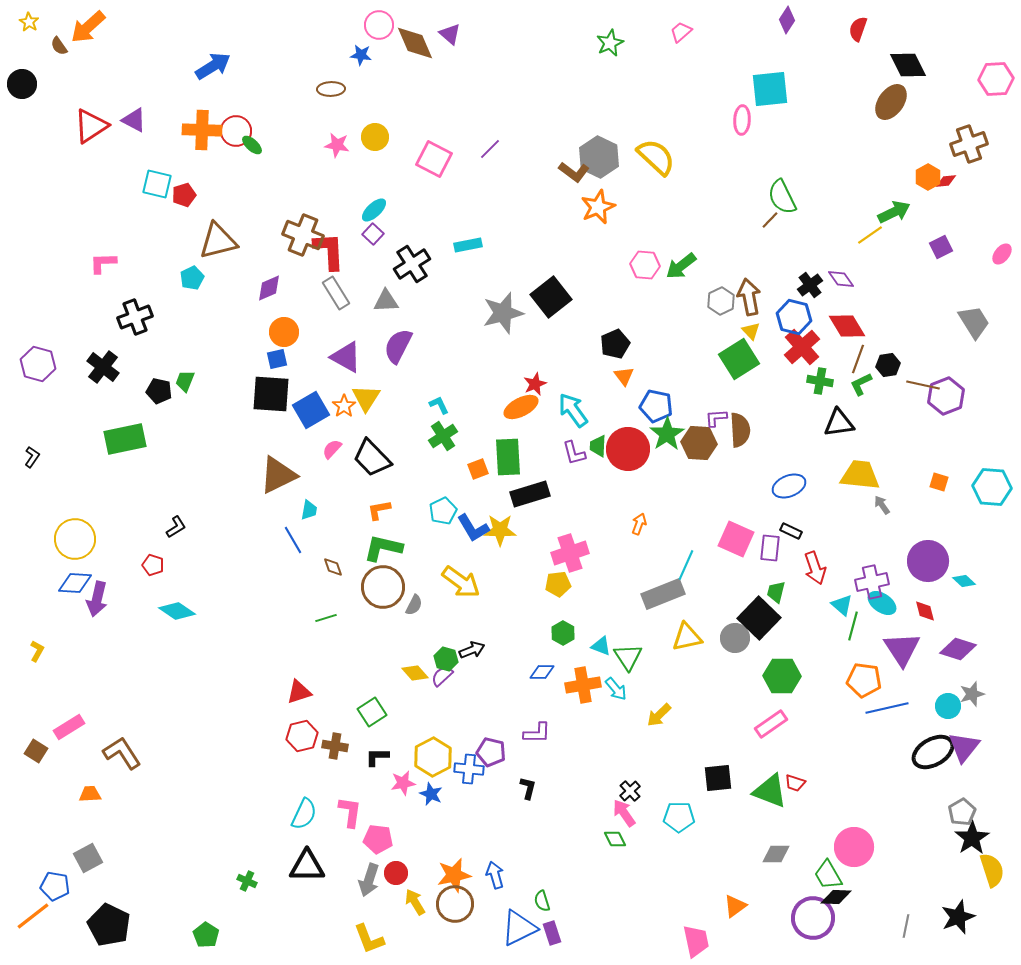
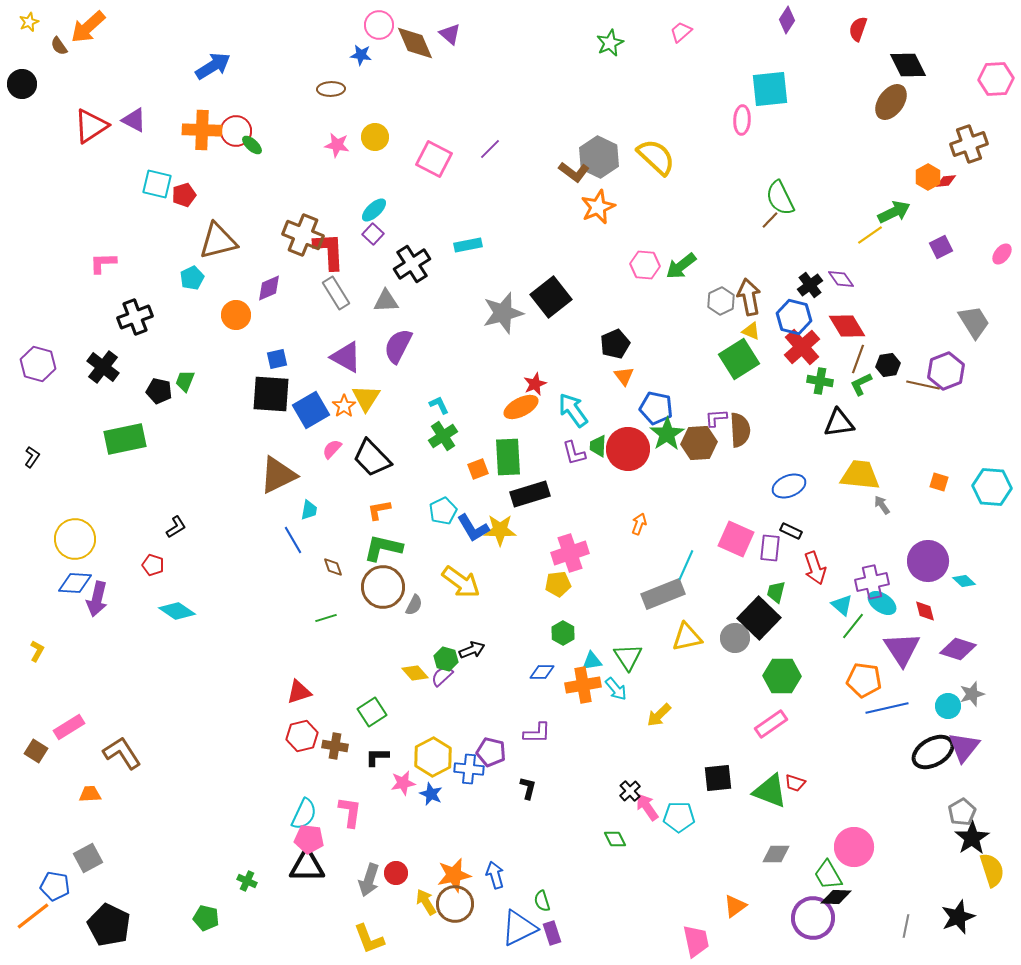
yellow star at (29, 22): rotated 18 degrees clockwise
green semicircle at (782, 197): moved 2 px left, 1 px down
yellow triangle at (751, 331): rotated 24 degrees counterclockwise
orange circle at (284, 332): moved 48 px left, 17 px up
purple hexagon at (946, 396): moved 25 px up
blue pentagon at (656, 406): moved 2 px down
brown hexagon at (699, 443): rotated 8 degrees counterclockwise
green line at (853, 626): rotated 24 degrees clockwise
cyan triangle at (601, 646): moved 9 px left, 15 px down; rotated 30 degrees counterclockwise
pink arrow at (624, 813): moved 23 px right, 6 px up
pink pentagon at (378, 839): moved 69 px left
yellow arrow at (415, 902): moved 11 px right
green pentagon at (206, 935): moved 17 px up; rotated 20 degrees counterclockwise
